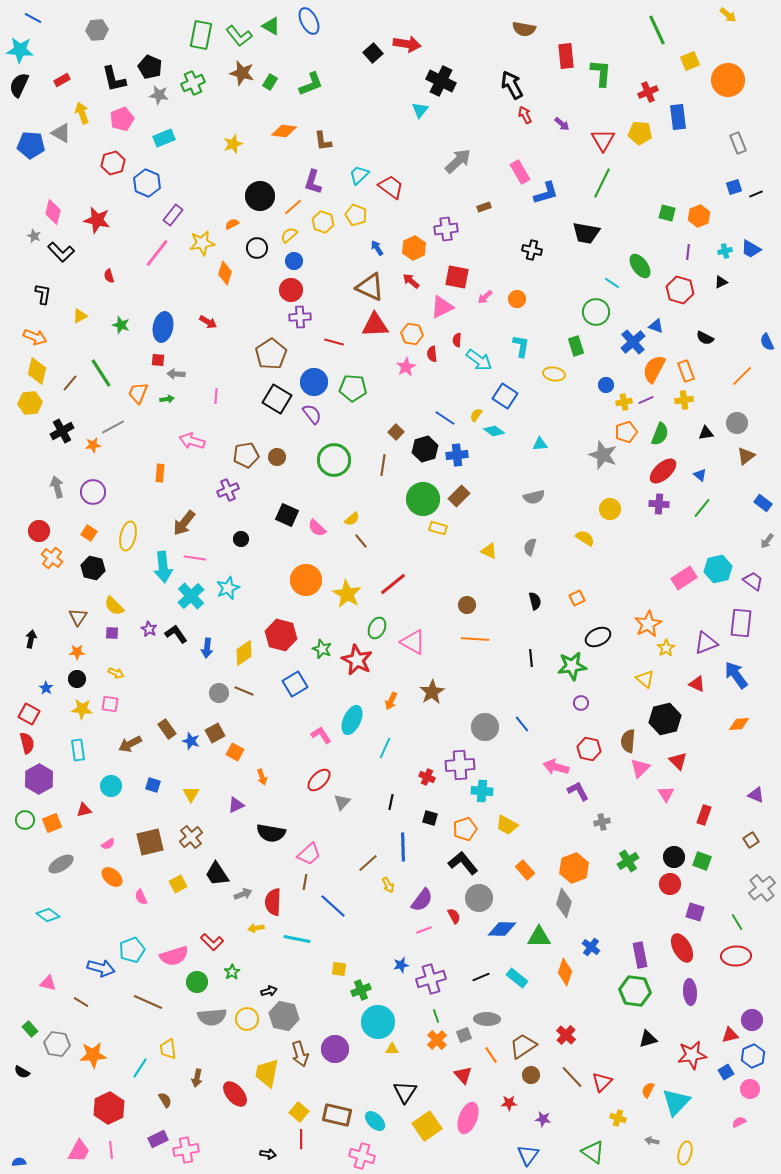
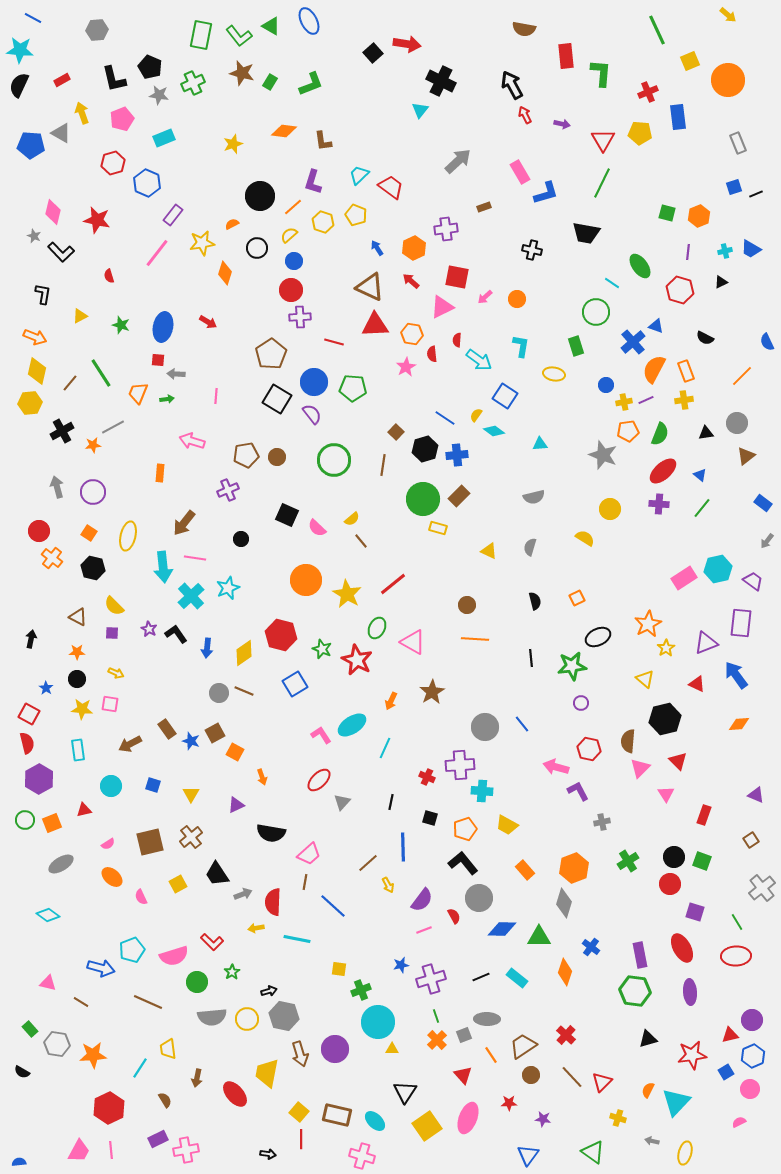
purple arrow at (562, 124): rotated 28 degrees counterclockwise
orange pentagon at (626, 432): moved 2 px right, 1 px up; rotated 10 degrees clockwise
brown triangle at (78, 617): rotated 36 degrees counterclockwise
cyan ellipse at (352, 720): moved 5 px down; rotated 32 degrees clockwise
